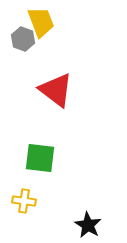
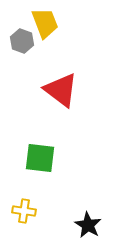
yellow trapezoid: moved 4 px right, 1 px down
gray hexagon: moved 1 px left, 2 px down
red triangle: moved 5 px right
yellow cross: moved 10 px down
